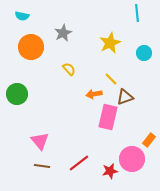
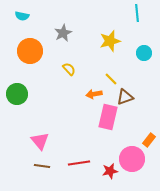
yellow star: moved 2 px up; rotated 10 degrees clockwise
orange circle: moved 1 px left, 4 px down
red line: rotated 30 degrees clockwise
